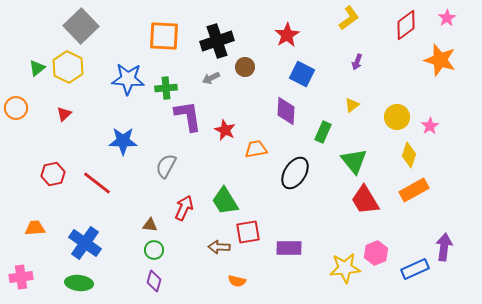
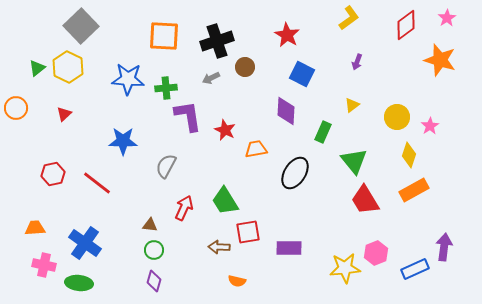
red star at (287, 35): rotated 10 degrees counterclockwise
pink cross at (21, 277): moved 23 px right, 12 px up; rotated 20 degrees clockwise
